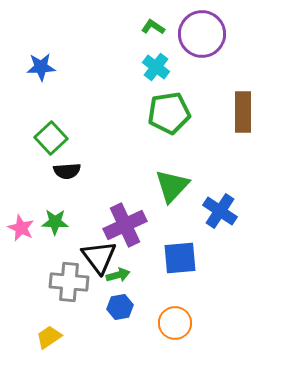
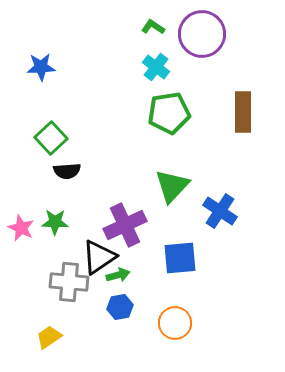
black triangle: rotated 33 degrees clockwise
